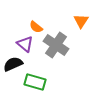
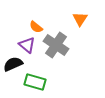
orange triangle: moved 1 px left, 2 px up
purple triangle: moved 2 px right, 1 px down
